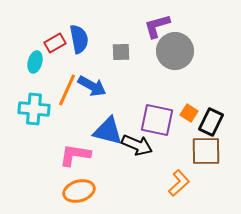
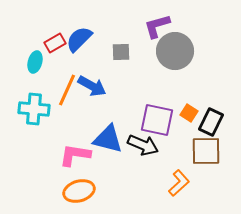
blue semicircle: rotated 124 degrees counterclockwise
blue triangle: moved 8 px down
black arrow: moved 6 px right
